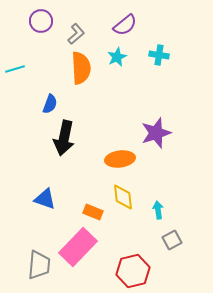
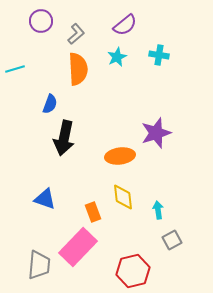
orange semicircle: moved 3 px left, 1 px down
orange ellipse: moved 3 px up
orange rectangle: rotated 48 degrees clockwise
